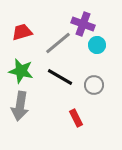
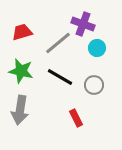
cyan circle: moved 3 px down
gray arrow: moved 4 px down
